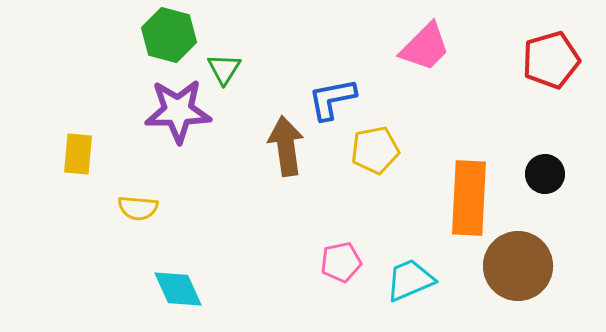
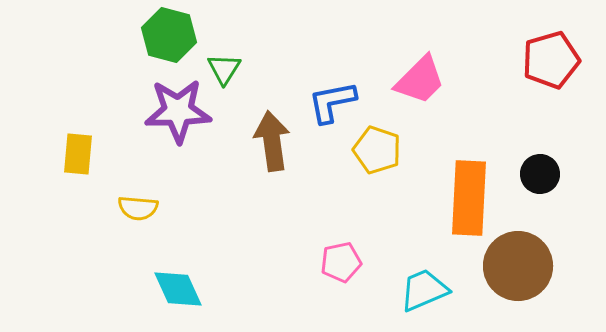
pink trapezoid: moved 5 px left, 33 px down
blue L-shape: moved 3 px down
brown arrow: moved 14 px left, 5 px up
yellow pentagon: moved 2 px right; rotated 30 degrees clockwise
black circle: moved 5 px left
cyan trapezoid: moved 14 px right, 10 px down
